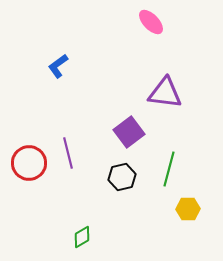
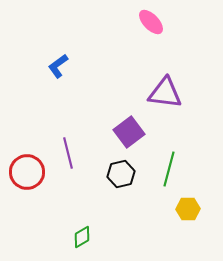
red circle: moved 2 px left, 9 px down
black hexagon: moved 1 px left, 3 px up
